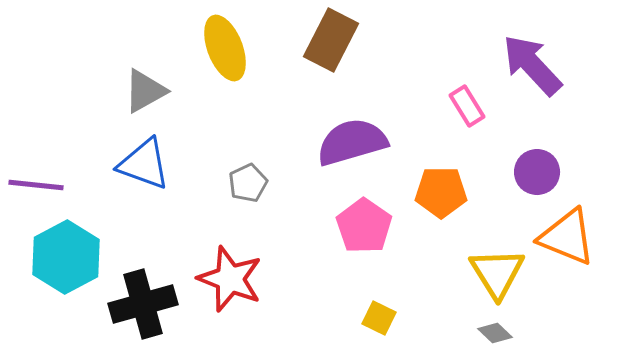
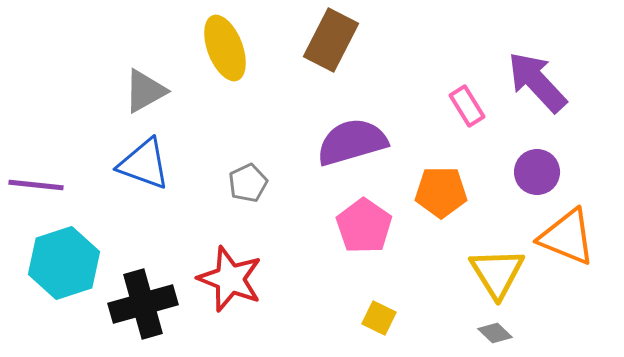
purple arrow: moved 5 px right, 17 px down
cyan hexagon: moved 2 px left, 6 px down; rotated 10 degrees clockwise
